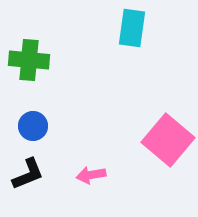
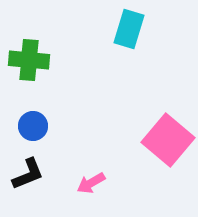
cyan rectangle: moved 3 px left, 1 px down; rotated 9 degrees clockwise
pink arrow: moved 8 px down; rotated 20 degrees counterclockwise
